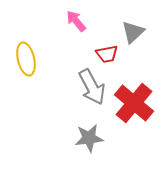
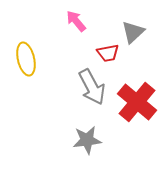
red trapezoid: moved 1 px right, 1 px up
red cross: moved 3 px right, 1 px up
gray star: moved 2 px left, 2 px down
